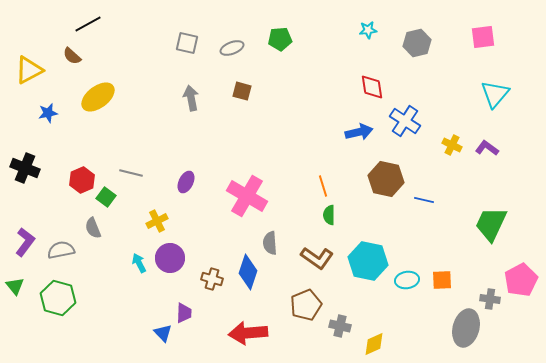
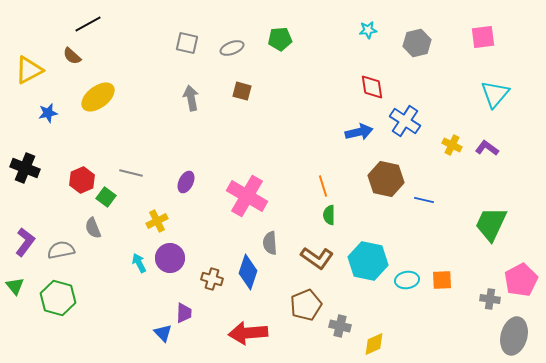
gray ellipse at (466, 328): moved 48 px right, 8 px down
